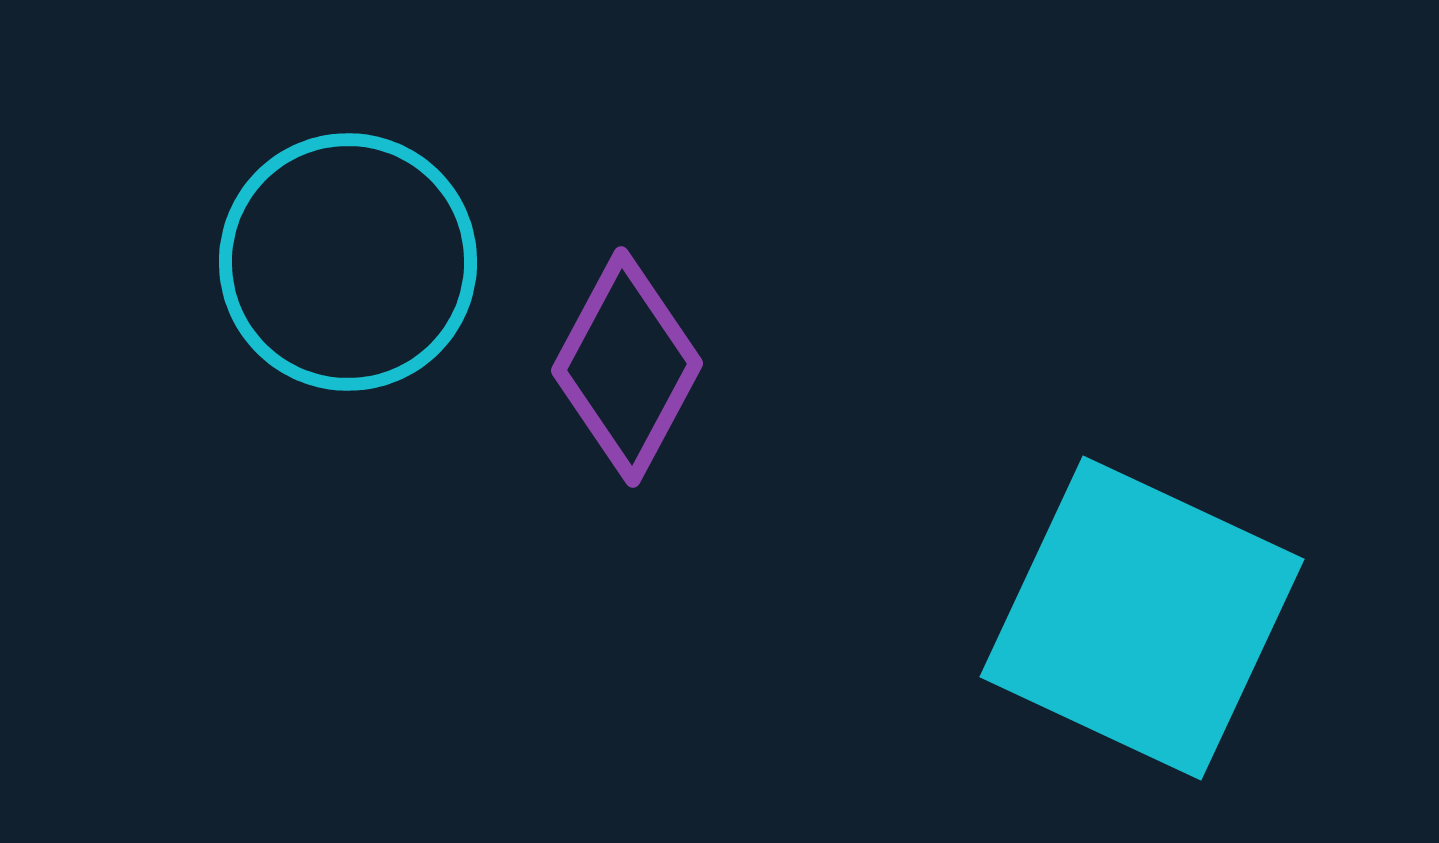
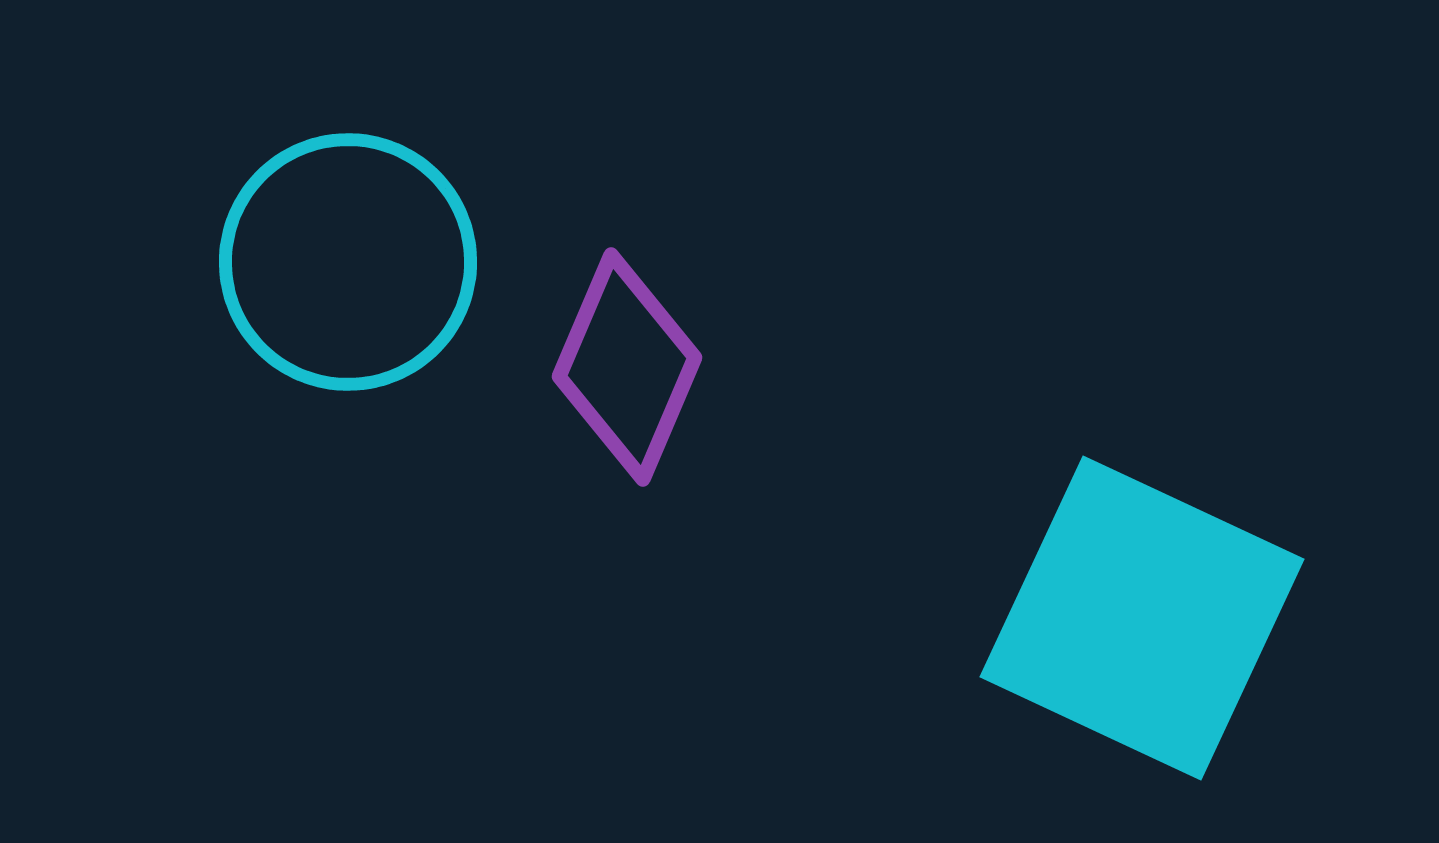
purple diamond: rotated 5 degrees counterclockwise
